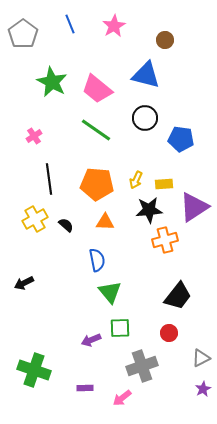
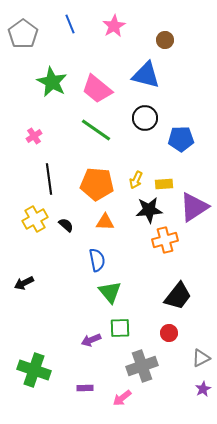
blue pentagon: rotated 10 degrees counterclockwise
